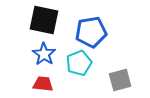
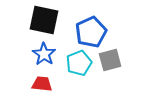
blue pentagon: rotated 16 degrees counterclockwise
gray square: moved 10 px left, 20 px up
red trapezoid: moved 1 px left
